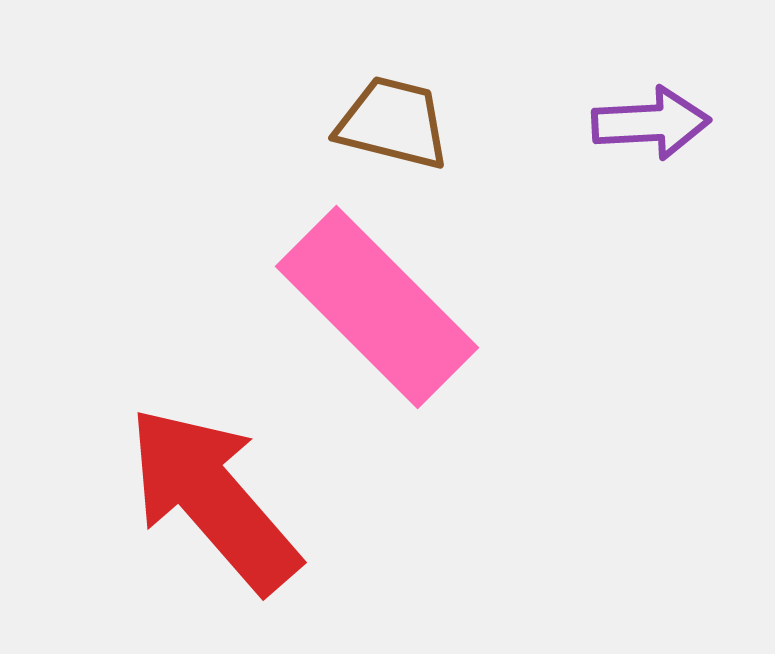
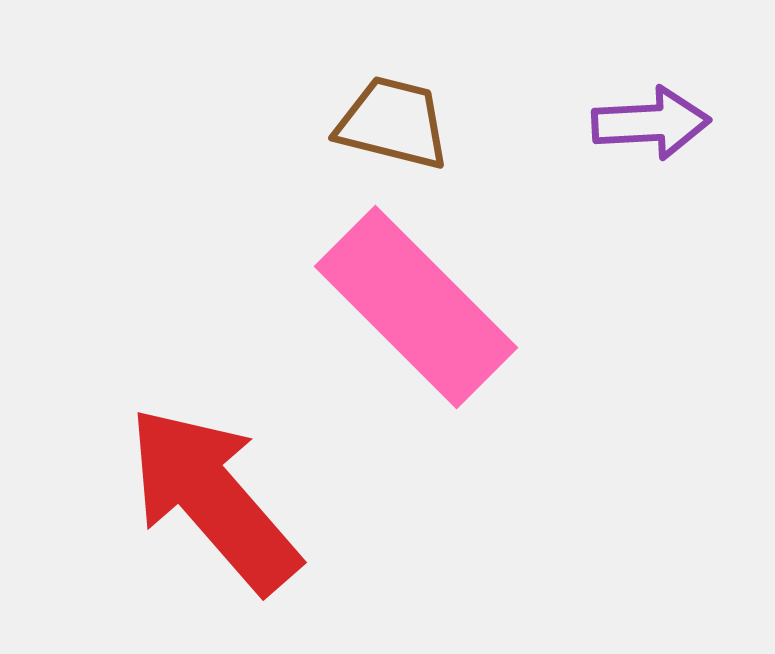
pink rectangle: moved 39 px right
